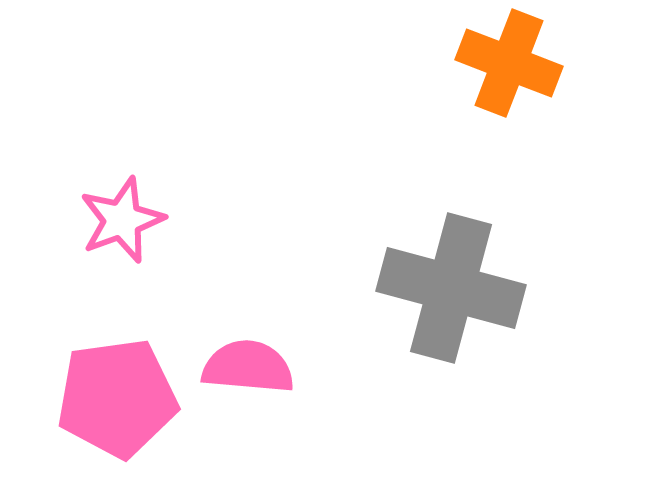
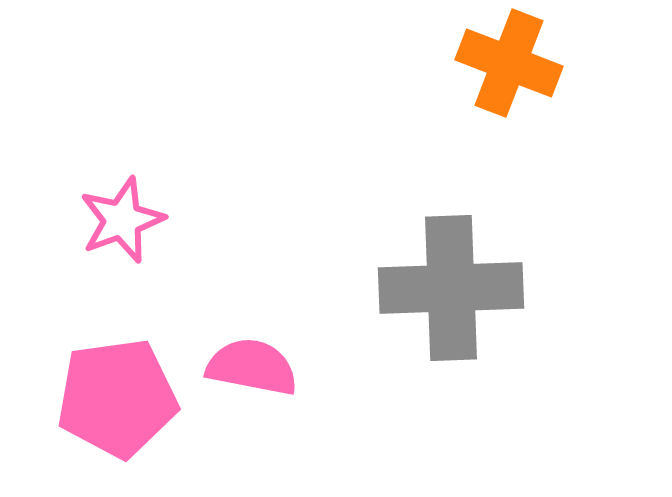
gray cross: rotated 17 degrees counterclockwise
pink semicircle: moved 4 px right; rotated 6 degrees clockwise
